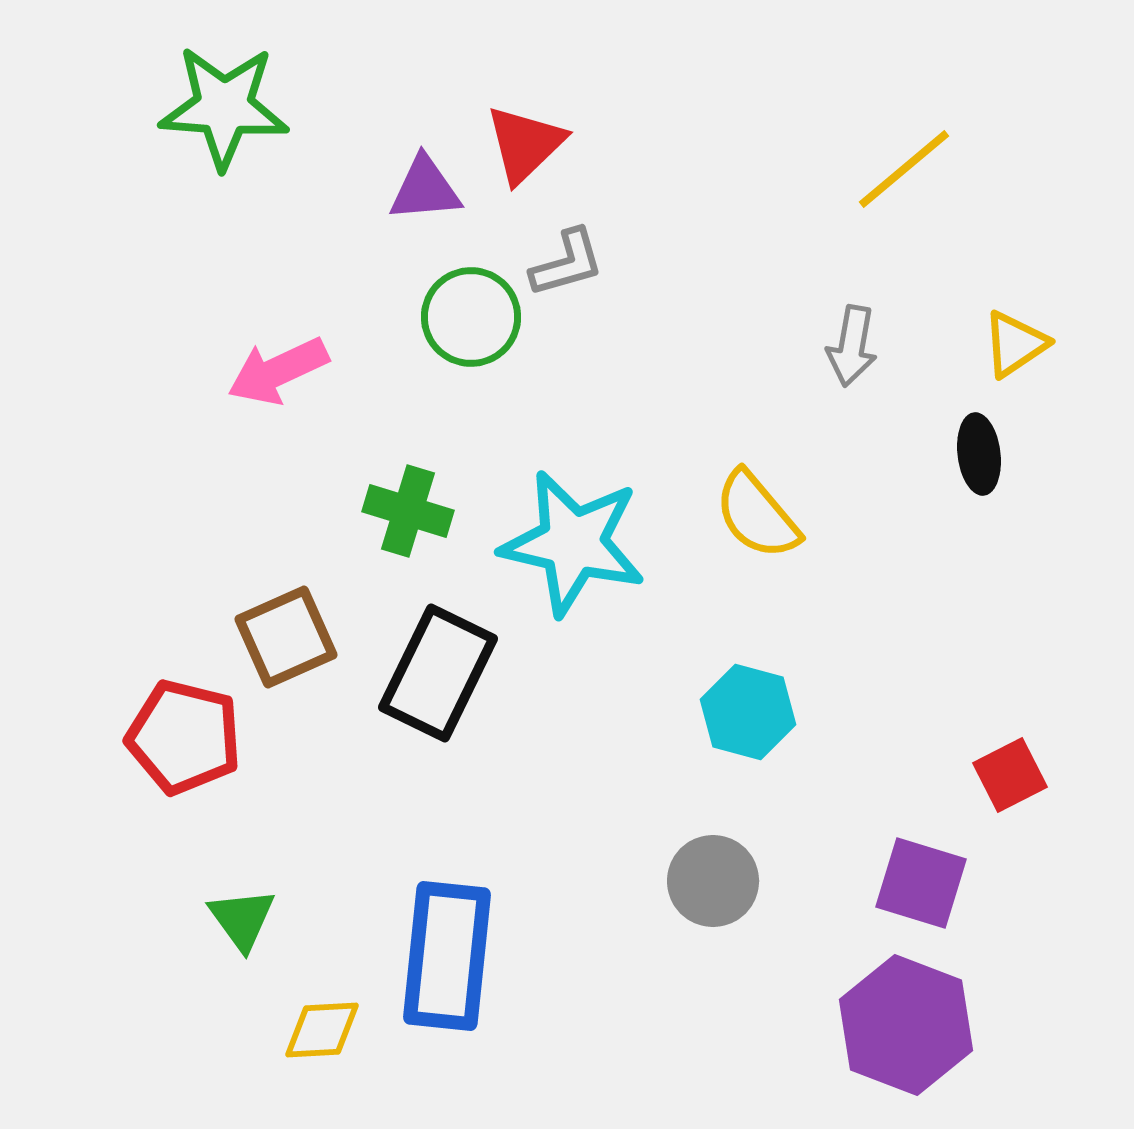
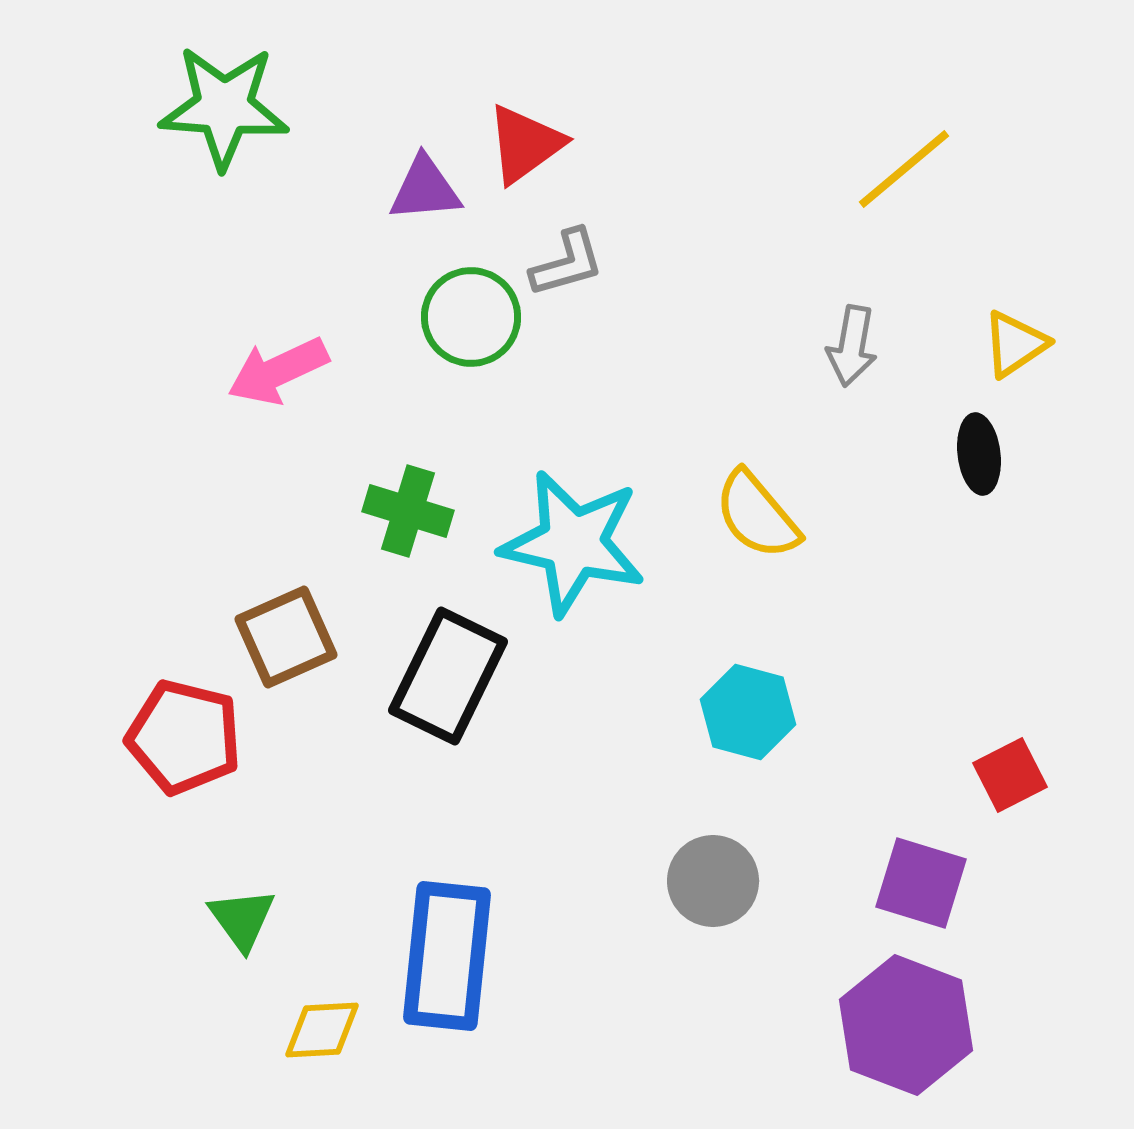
red triangle: rotated 8 degrees clockwise
black rectangle: moved 10 px right, 3 px down
